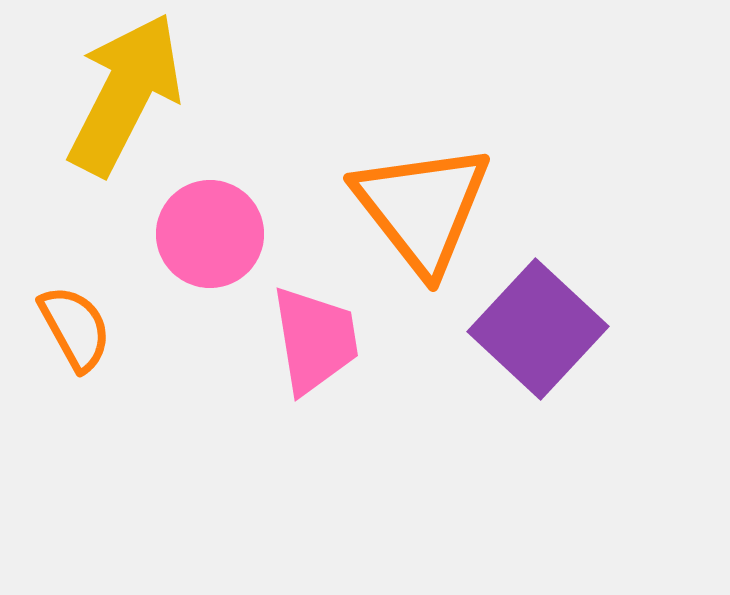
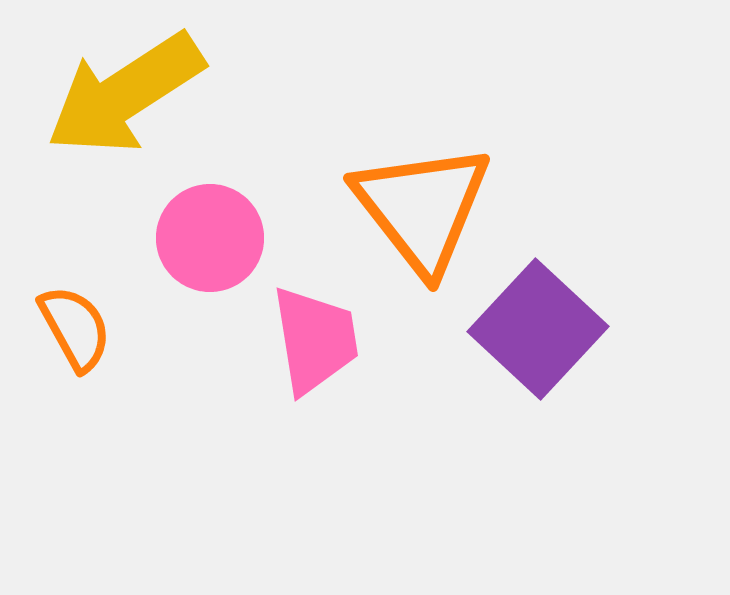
yellow arrow: rotated 150 degrees counterclockwise
pink circle: moved 4 px down
